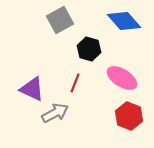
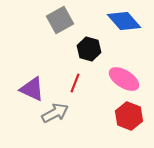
pink ellipse: moved 2 px right, 1 px down
